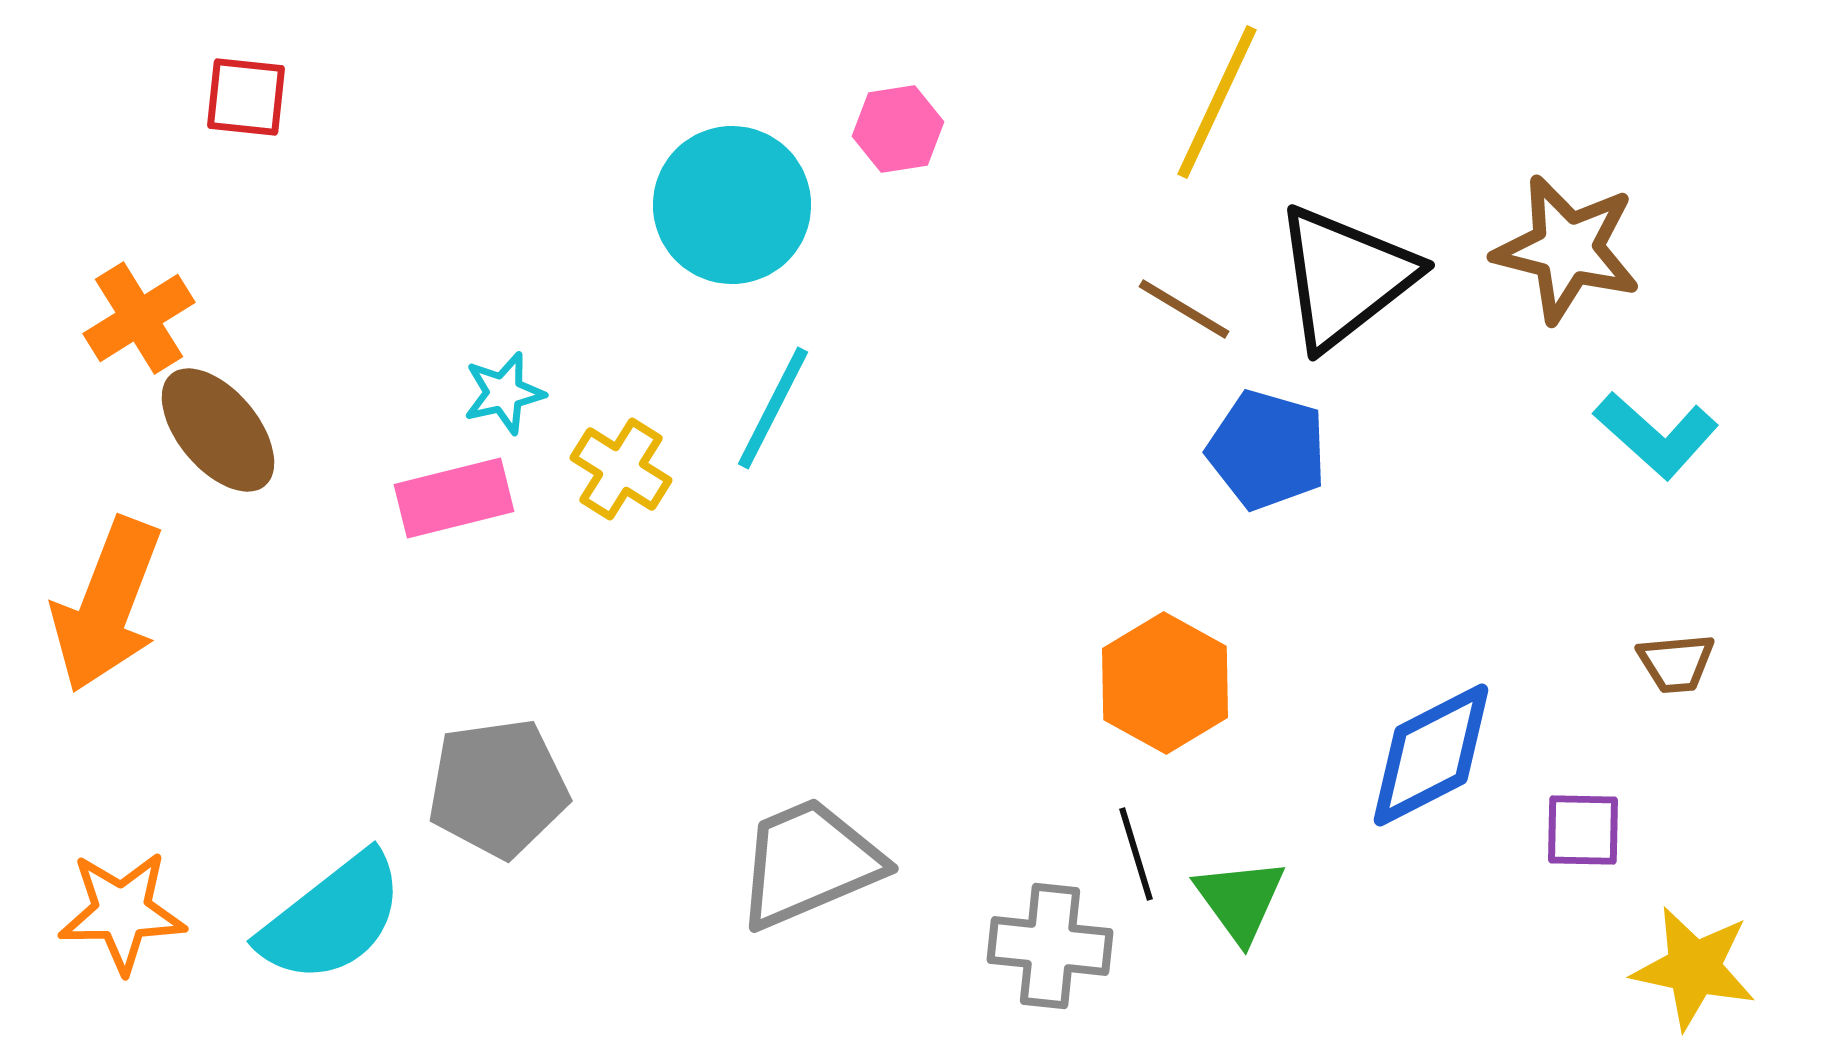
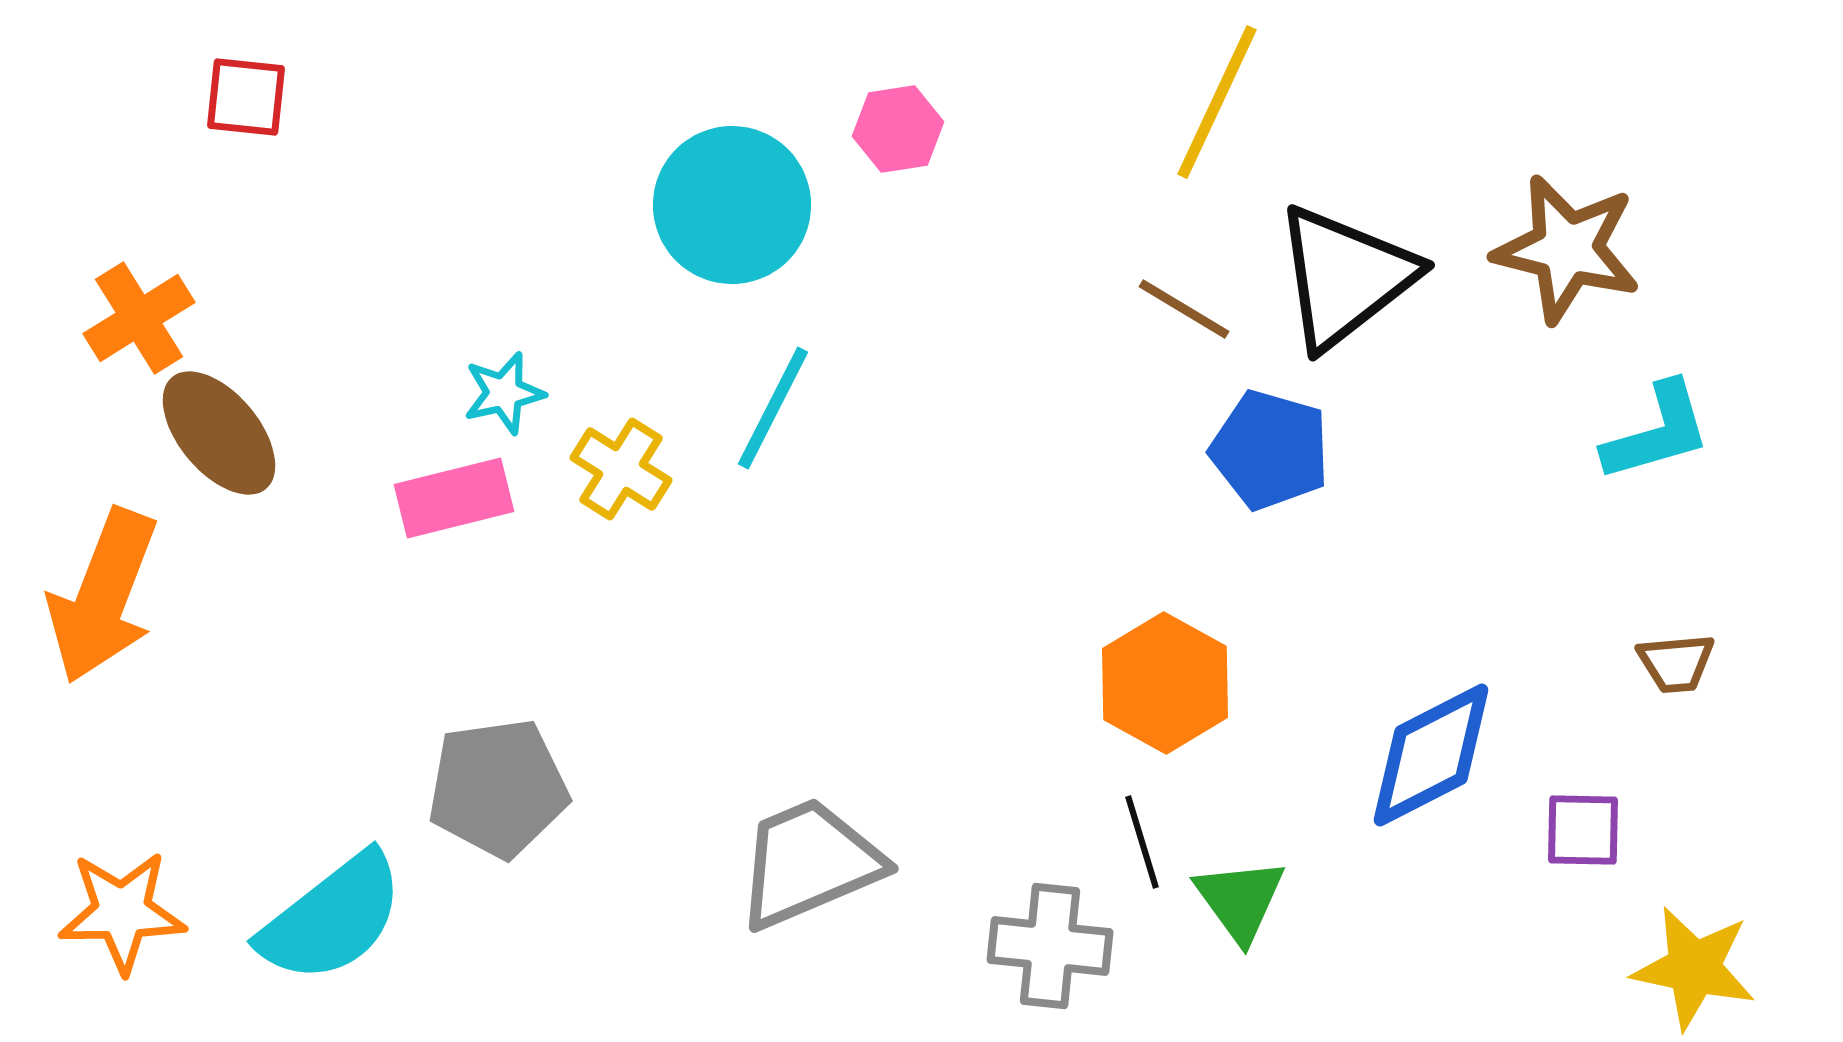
brown ellipse: moved 1 px right, 3 px down
cyan L-shape: moved 1 px right, 3 px up; rotated 58 degrees counterclockwise
blue pentagon: moved 3 px right
orange arrow: moved 4 px left, 9 px up
black line: moved 6 px right, 12 px up
